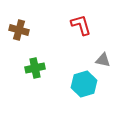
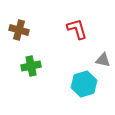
red L-shape: moved 4 px left, 4 px down
green cross: moved 4 px left, 2 px up
